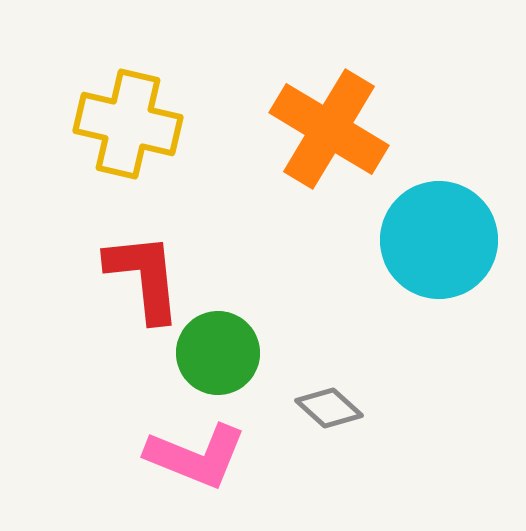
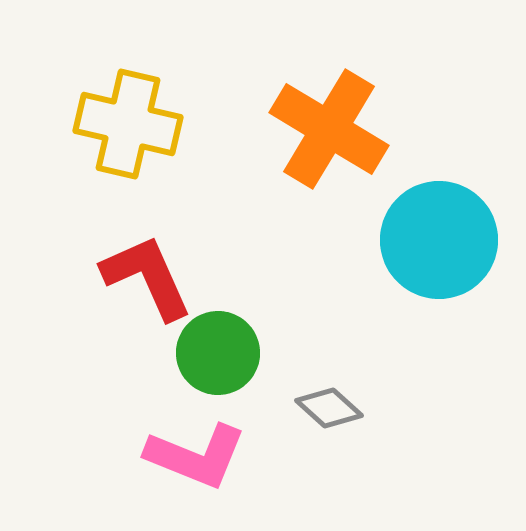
red L-shape: moved 3 px right; rotated 18 degrees counterclockwise
